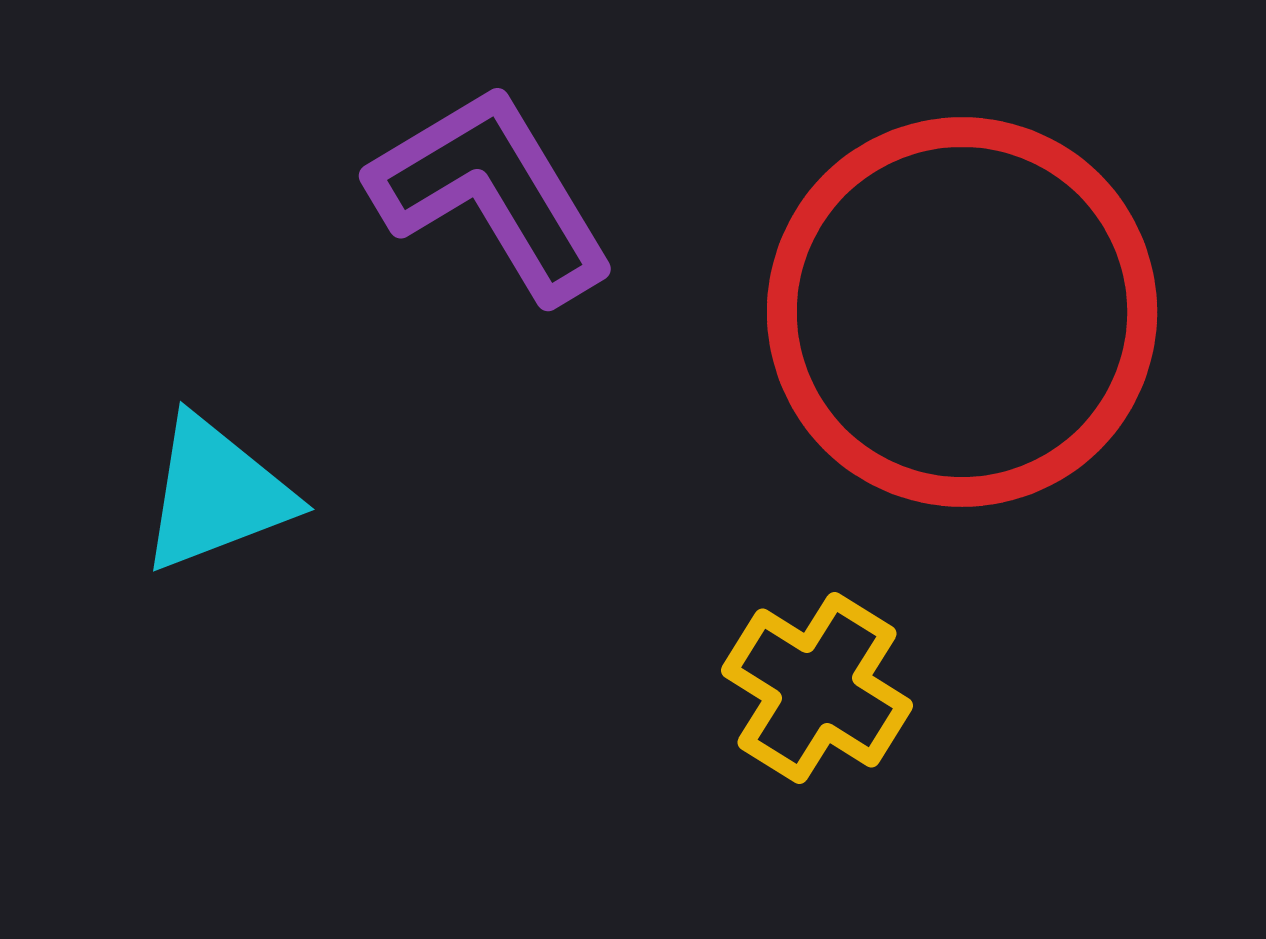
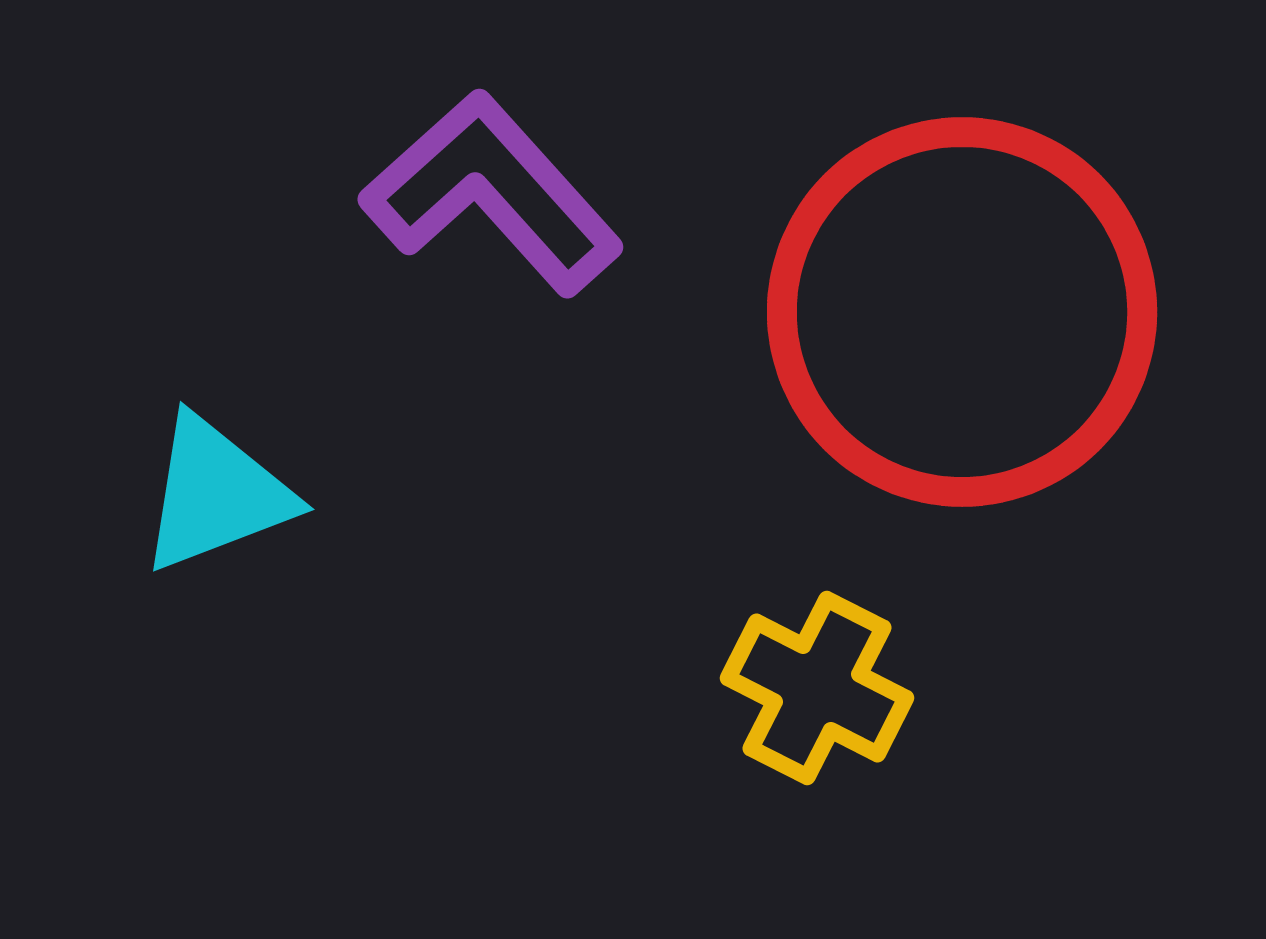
purple L-shape: rotated 11 degrees counterclockwise
yellow cross: rotated 5 degrees counterclockwise
